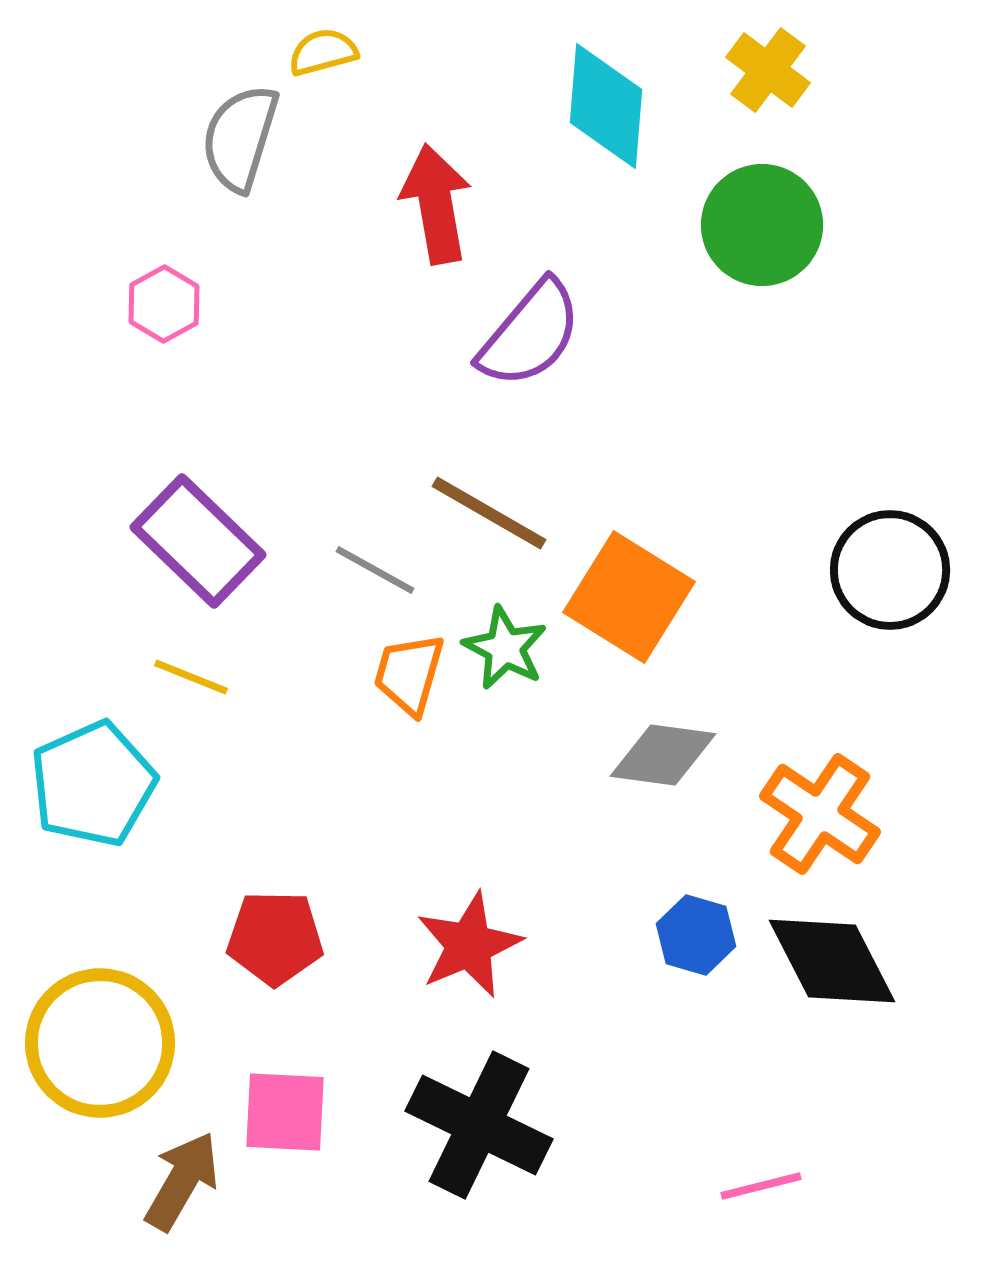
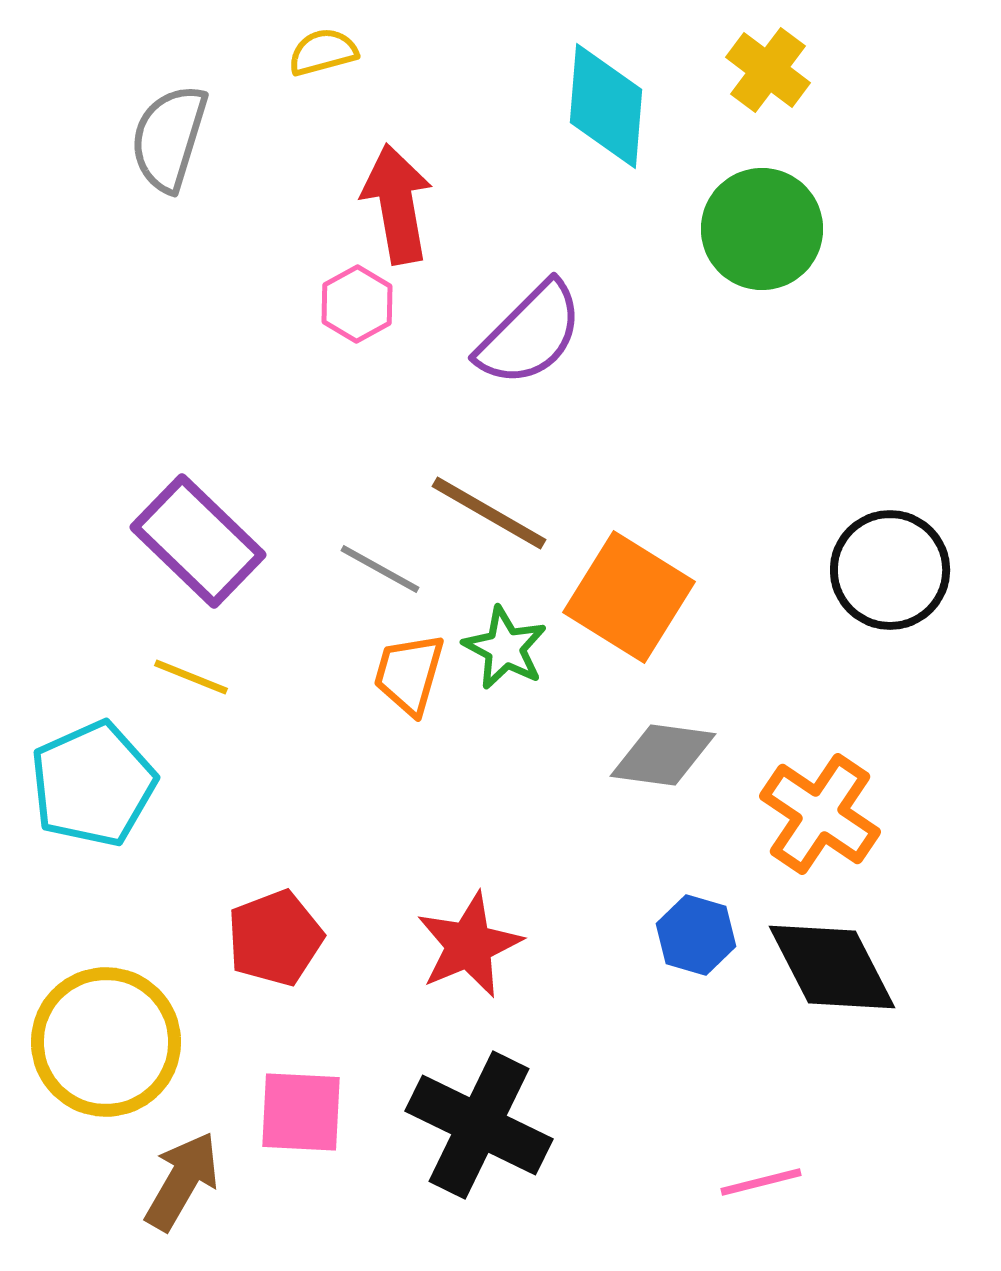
gray semicircle: moved 71 px left
red arrow: moved 39 px left
green circle: moved 4 px down
pink hexagon: moved 193 px right
purple semicircle: rotated 5 degrees clockwise
gray line: moved 5 px right, 1 px up
red pentagon: rotated 22 degrees counterclockwise
black diamond: moved 6 px down
yellow circle: moved 6 px right, 1 px up
pink square: moved 16 px right
pink line: moved 4 px up
